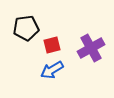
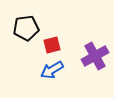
purple cross: moved 4 px right, 8 px down
